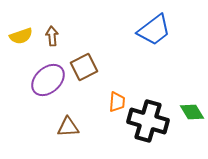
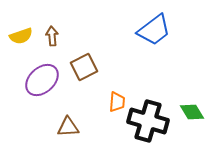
purple ellipse: moved 6 px left
